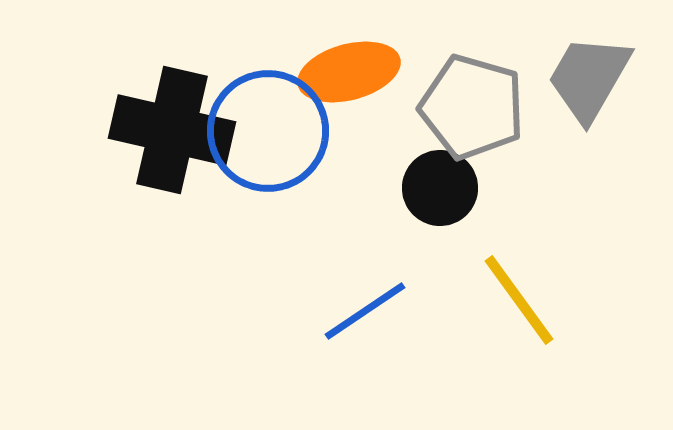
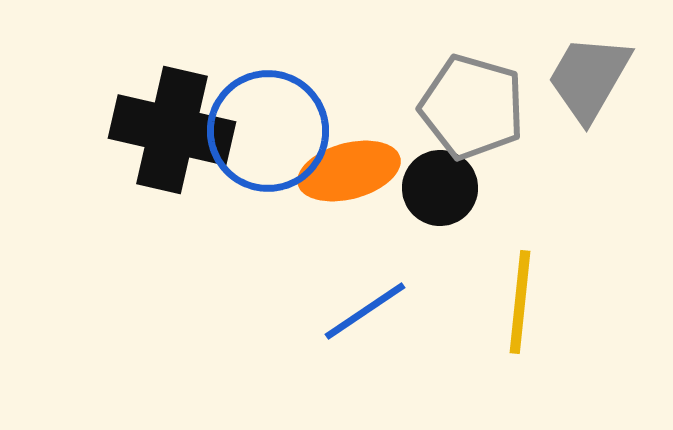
orange ellipse: moved 99 px down
yellow line: moved 1 px right, 2 px down; rotated 42 degrees clockwise
